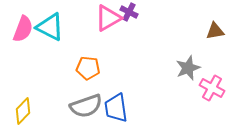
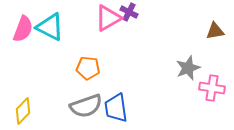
pink cross: rotated 20 degrees counterclockwise
